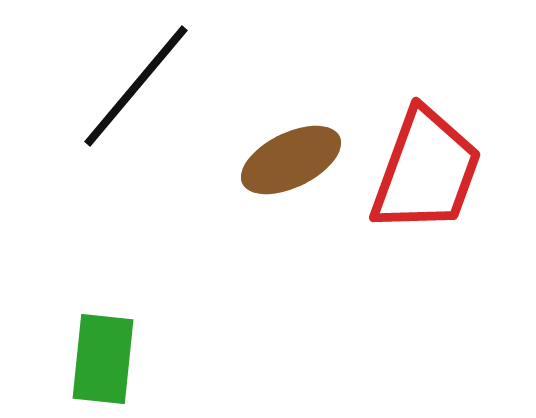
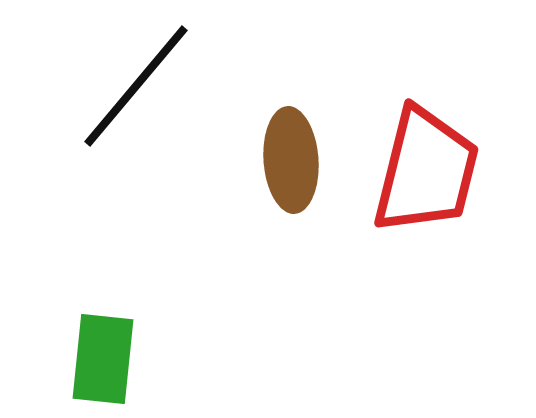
brown ellipse: rotated 68 degrees counterclockwise
red trapezoid: rotated 6 degrees counterclockwise
